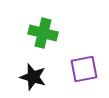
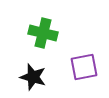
purple square: moved 2 px up
